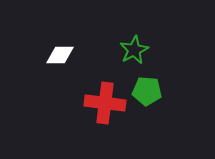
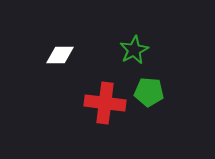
green pentagon: moved 2 px right, 1 px down
